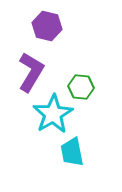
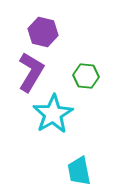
purple hexagon: moved 4 px left, 6 px down
green hexagon: moved 5 px right, 11 px up
cyan trapezoid: moved 7 px right, 19 px down
